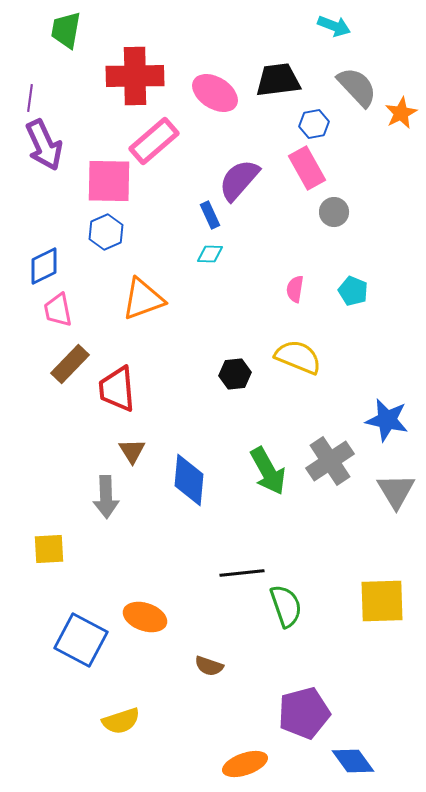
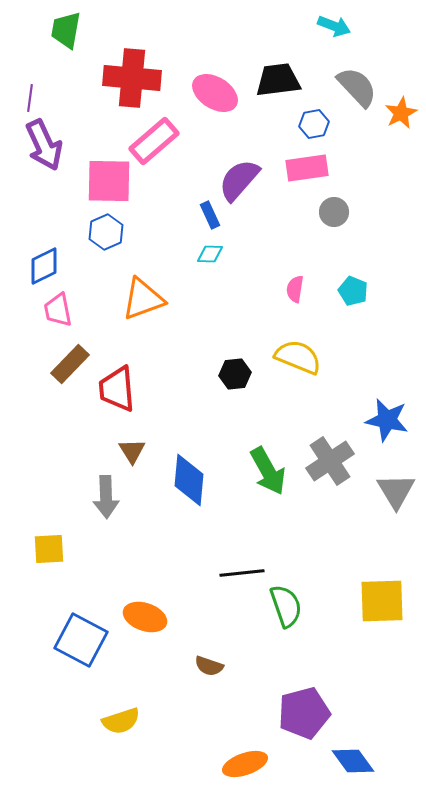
red cross at (135, 76): moved 3 px left, 2 px down; rotated 6 degrees clockwise
pink rectangle at (307, 168): rotated 69 degrees counterclockwise
